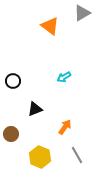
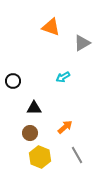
gray triangle: moved 30 px down
orange triangle: moved 1 px right, 1 px down; rotated 18 degrees counterclockwise
cyan arrow: moved 1 px left
black triangle: moved 1 px left, 1 px up; rotated 21 degrees clockwise
orange arrow: rotated 14 degrees clockwise
brown circle: moved 19 px right, 1 px up
